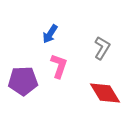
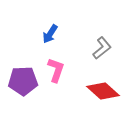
gray L-shape: rotated 20 degrees clockwise
pink L-shape: moved 3 px left, 4 px down
red diamond: moved 2 px left, 2 px up; rotated 16 degrees counterclockwise
